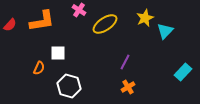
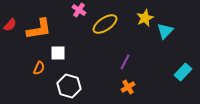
orange L-shape: moved 3 px left, 8 px down
